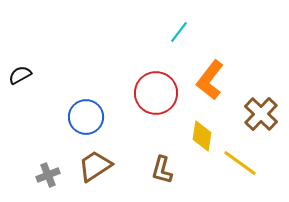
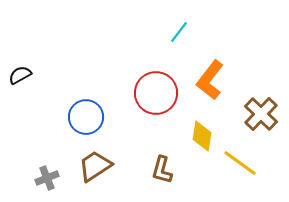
gray cross: moved 1 px left, 3 px down
